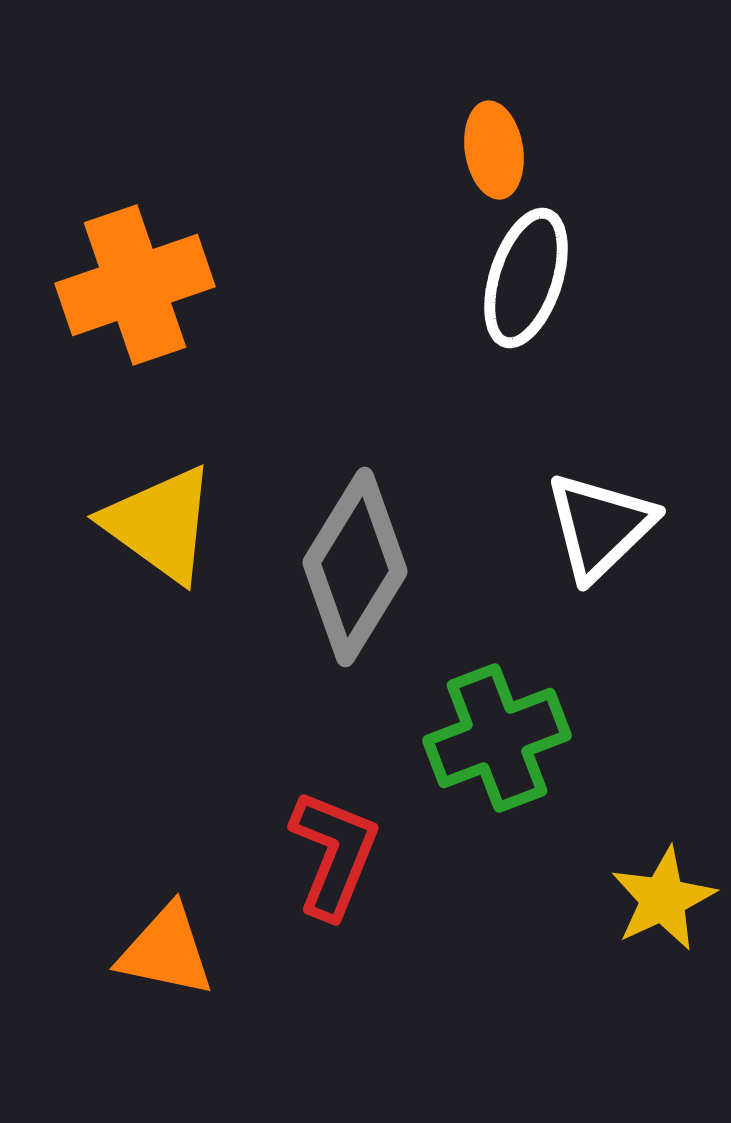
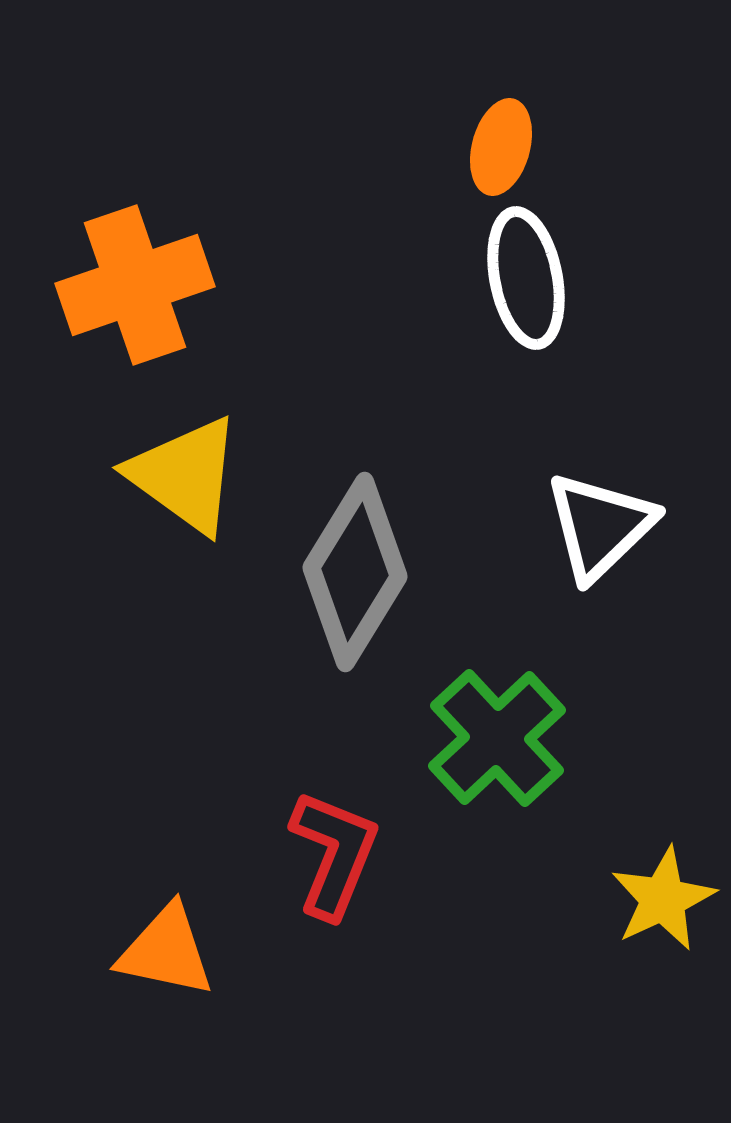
orange ellipse: moved 7 px right, 3 px up; rotated 24 degrees clockwise
white ellipse: rotated 29 degrees counterclockwise
yellow triangle: moved 25 px right, 49 px up
gray diamond: moved 5 px down
green cross: rotated 22 degrees counterclockwise
